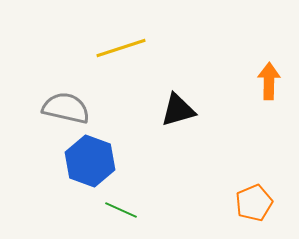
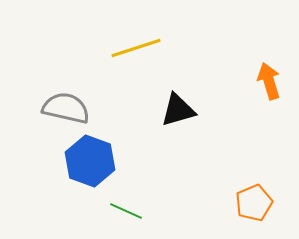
yellow line: moved 15 px right
orange arrow: rotated 18 degrees counterclockwise
green line: moved 5 px right, 1 px down
